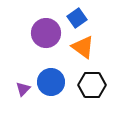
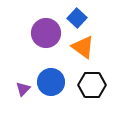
blue square: rotated 12 degrees counterclockwise
